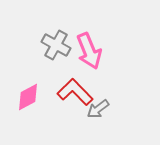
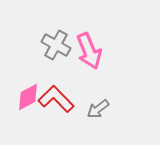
red L-shape: moved 19 px left, 7 px down
